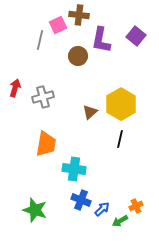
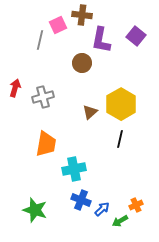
brown cross: moved 3 px right
brown circle: moved 4 px right, 7 px down
cyan cross: rotated 20 degrees counterclockwise
orange cross: moved 1 px up
